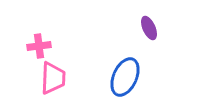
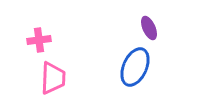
pink cross: moved 6 px up
blue ellipse: moved 10 px right, 10 px up
